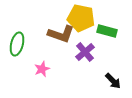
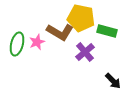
brown L-shape: moved 1 px left, 2 px up; rotated 12 degrees clockwise
pink star: moved 5 px left, 27 px up
